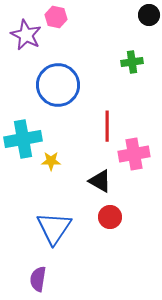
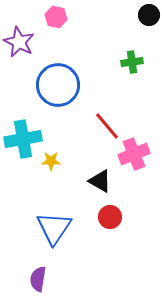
purple star: moved 7 px left, 7 px down
red line: rotated 40 degrees counterclockwise
pink cross: rotated 12 degrees counterclockwise
